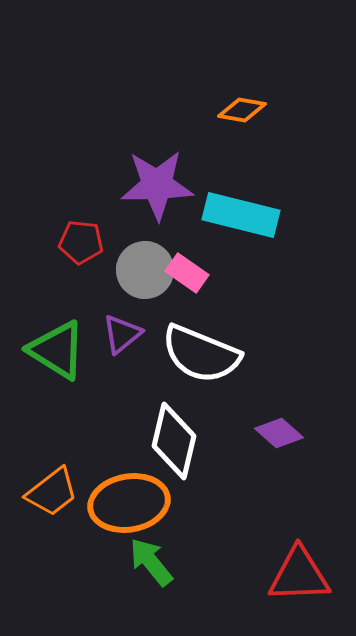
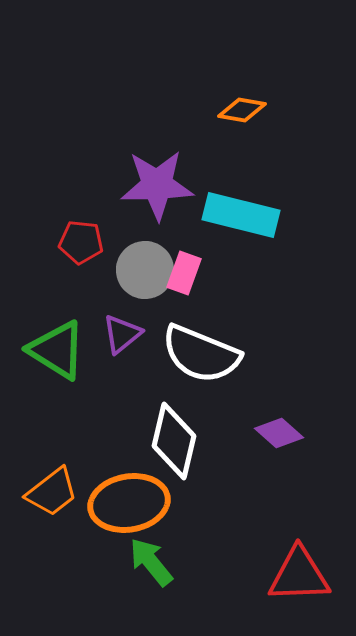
pink rectangle: moved 3 px left; rotated 75 degrees clockwise
